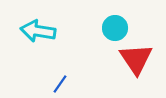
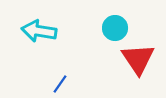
cyan arrow: moved 1 px right
red triangle: moved 2 px right
